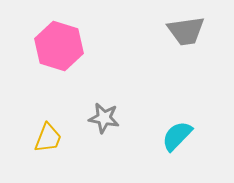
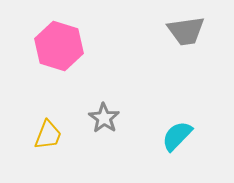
gray star: rotated 24 degrees clockwise
yellow trapezoid: moved 3 px up
